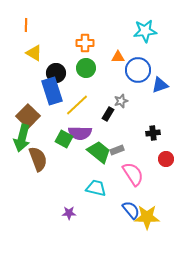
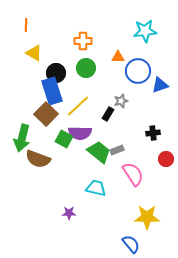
orange cross: moved 2 px left, 2 px up
blue circle: moved 1 px down
yellow line: moved 1 px right, 1 px down
brown square: moved 18 px right, 2 px up
brown semicircle: rotated 130 degrees clockwise
blue semicircle: moved 34 px down
